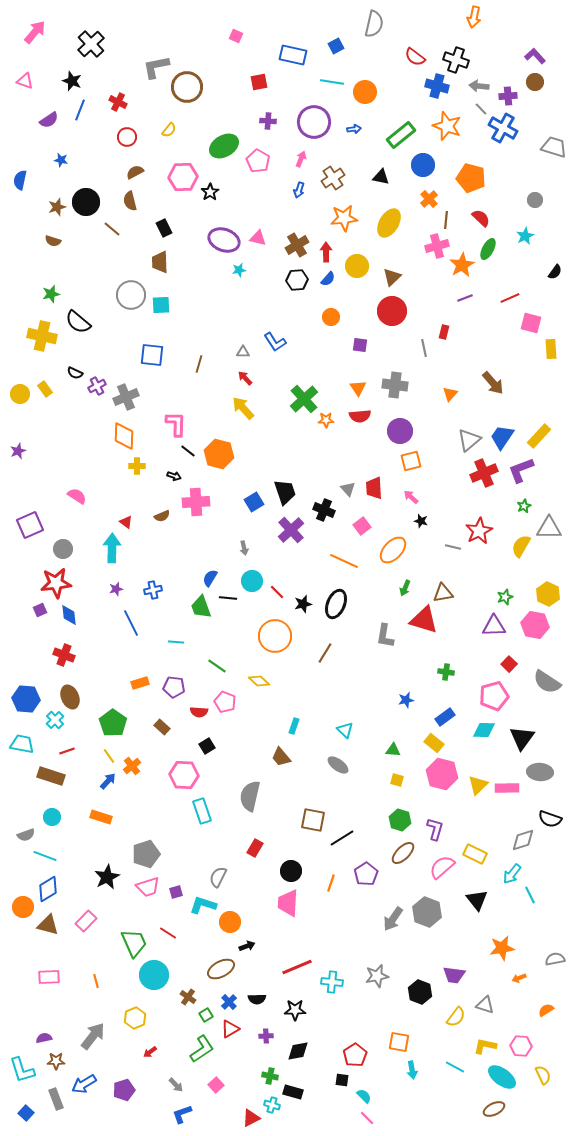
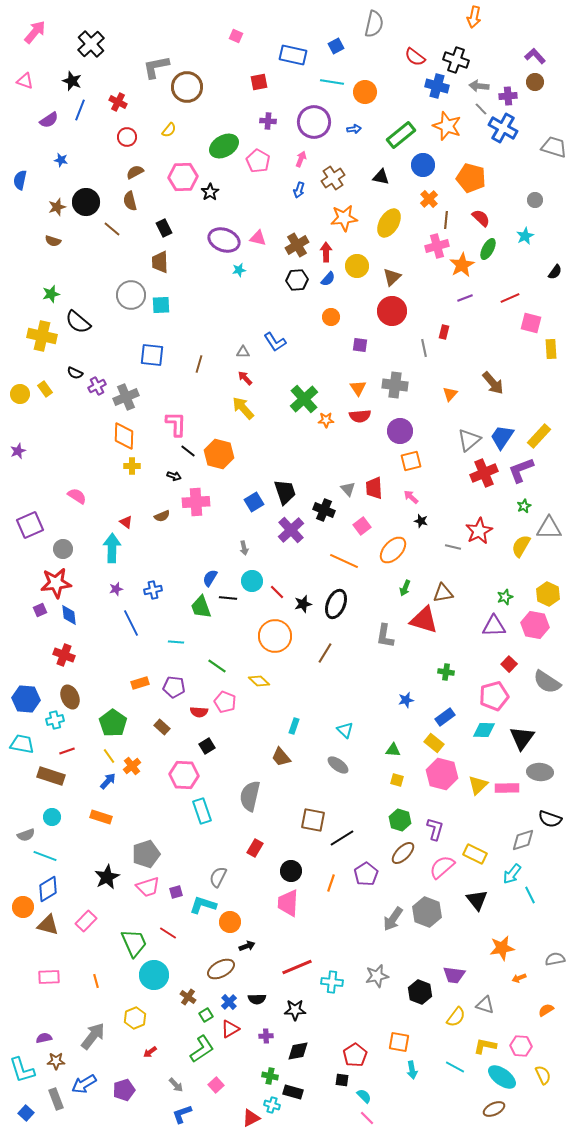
yellow cross at (137, 466): moved 5 px left
cyan cross at (55, 720): rotated 30 degrees clockwise
